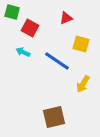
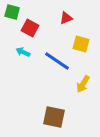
brown square: rotated 25 degrees clockwise
